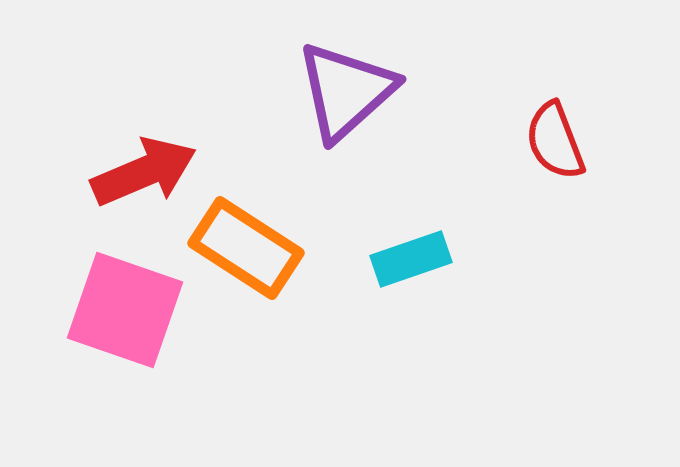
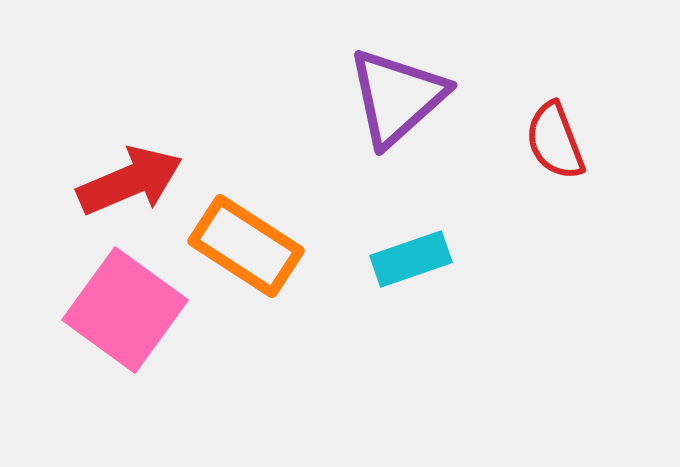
purple triangle: moved 51 px right, 6 px down
red arrow: moved 14 px left, 9 px down
orange rectangle: moved 2 px up
pink square: rotated 17 degrees clockwise
